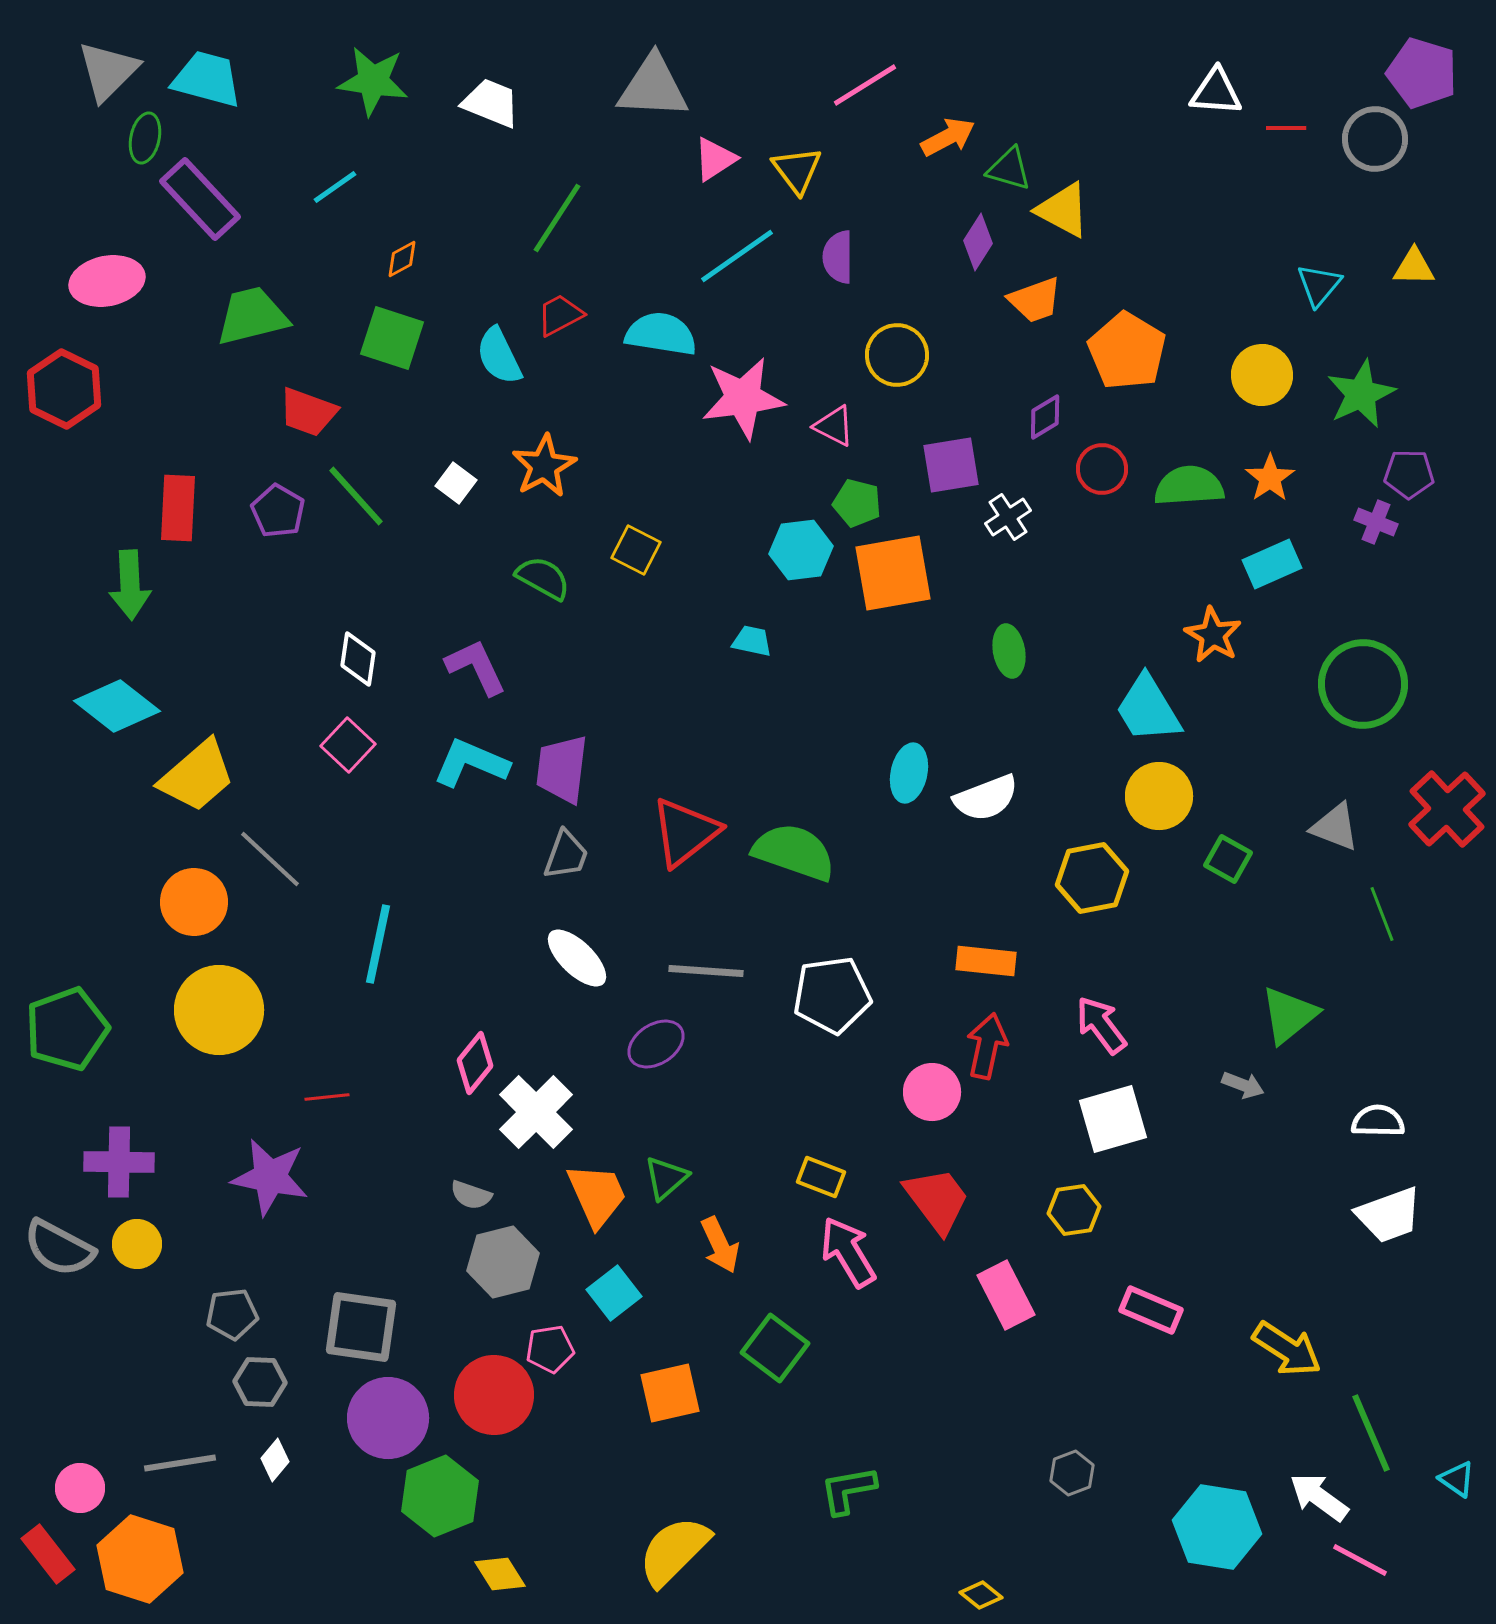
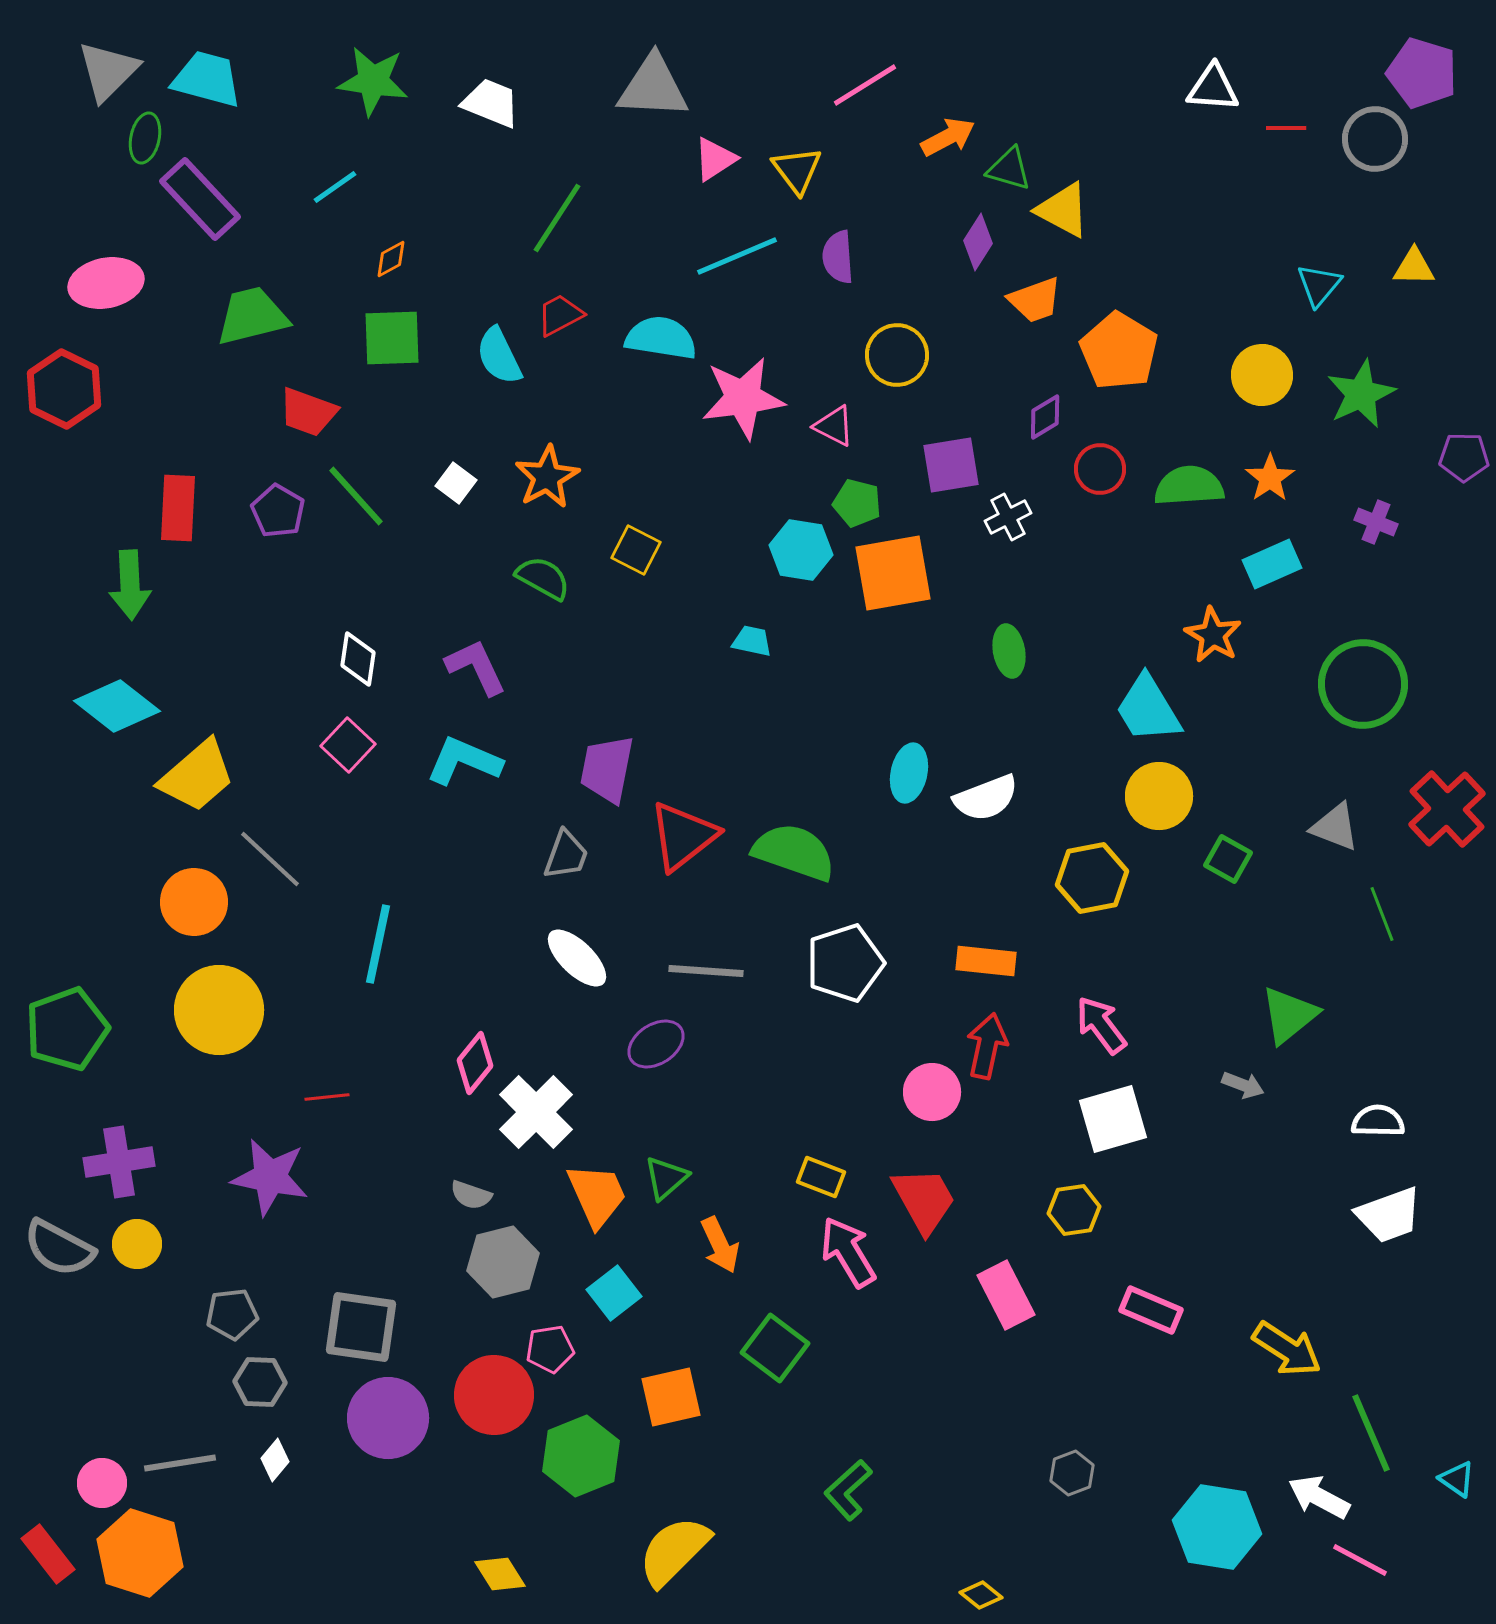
white triangle at (1216, 92): moved 3 px left, 4 px up
cyan line at (737, 256): rotated 12 degrees clockwise
purple semicircle at (838, 257): rotated 4 degrees counterclockwise
orange diamond at (402, 259): moved 11 px left
pink ellipse at (107, 281): moved 1 px left, 2 px down
cyan semicircle at (661, 334): moved 4 px down
green square at (392, 338): rotated 20 degrees counterclockwise
orange pentagon at (1127, 351): moved 8 px left
orange star at (544, 466): moved 3 px right, 11 px down
red circle at (1102, 469): moved 2 px left
purple pentagon at (1409, 474): moved 55 px right, 17 px up
white cross at (1008, 517): rotated 6 degrees clockwise
cyan hexagon at (801, 550): rotated 16 degrees clockwise
cyan L-shape at (471, 763): moved 7 px left, 2 px up
purple trapezoid at (562, 769): moved 45 px right; rotated 4 degrees clockwise
red triangle at (685, 832): moved 2 px left, 4 px down
white pentagon at (832, 995): moved 13 px right, 32 px up; rotated 10 degrees counterclockwise
purple cross at (119, 1162): rotated 10 degrees counterclockwise
red trapezoid at (937, 1200): moved 13 px left; rotated 8 degrees clockwise
orange square at (670, 1393): moved 1 px right, 4 px down
pink circle at (80, 1488): moved 22 px right, 5 px up
green L-shape at (848, 1490): rotated 32 degrees counterclockwise
green hexagon at (440, 1496): moved 141 px right, 40 px up
white arrow at (1319, 1497): rotated 8 degrees counterclockwise
orange hexagon at (140, 1559): moved 6 px up
